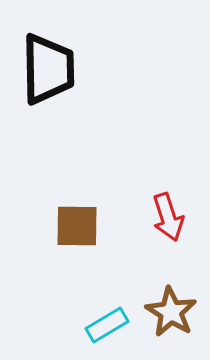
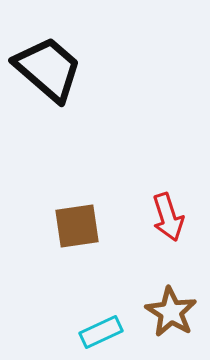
black trapezoid: rotated 48 degrees counterclockwise
brown square: rotated 9 degrees counterclockwise
cyan rectangle: moved 6 px left, 7 px down; rotated 6 degrees clockwise
